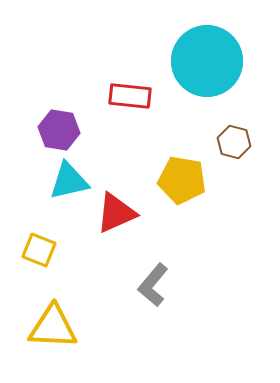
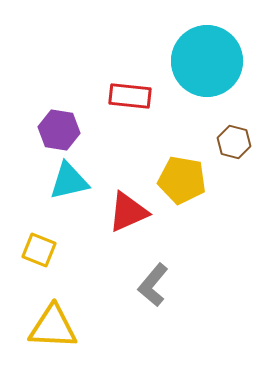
red triangle: moved 12 px right, 1 px up
